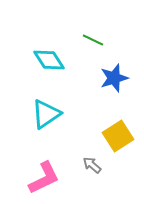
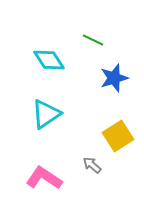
pink L-shape: rotated 120 degrees counterclockwise
